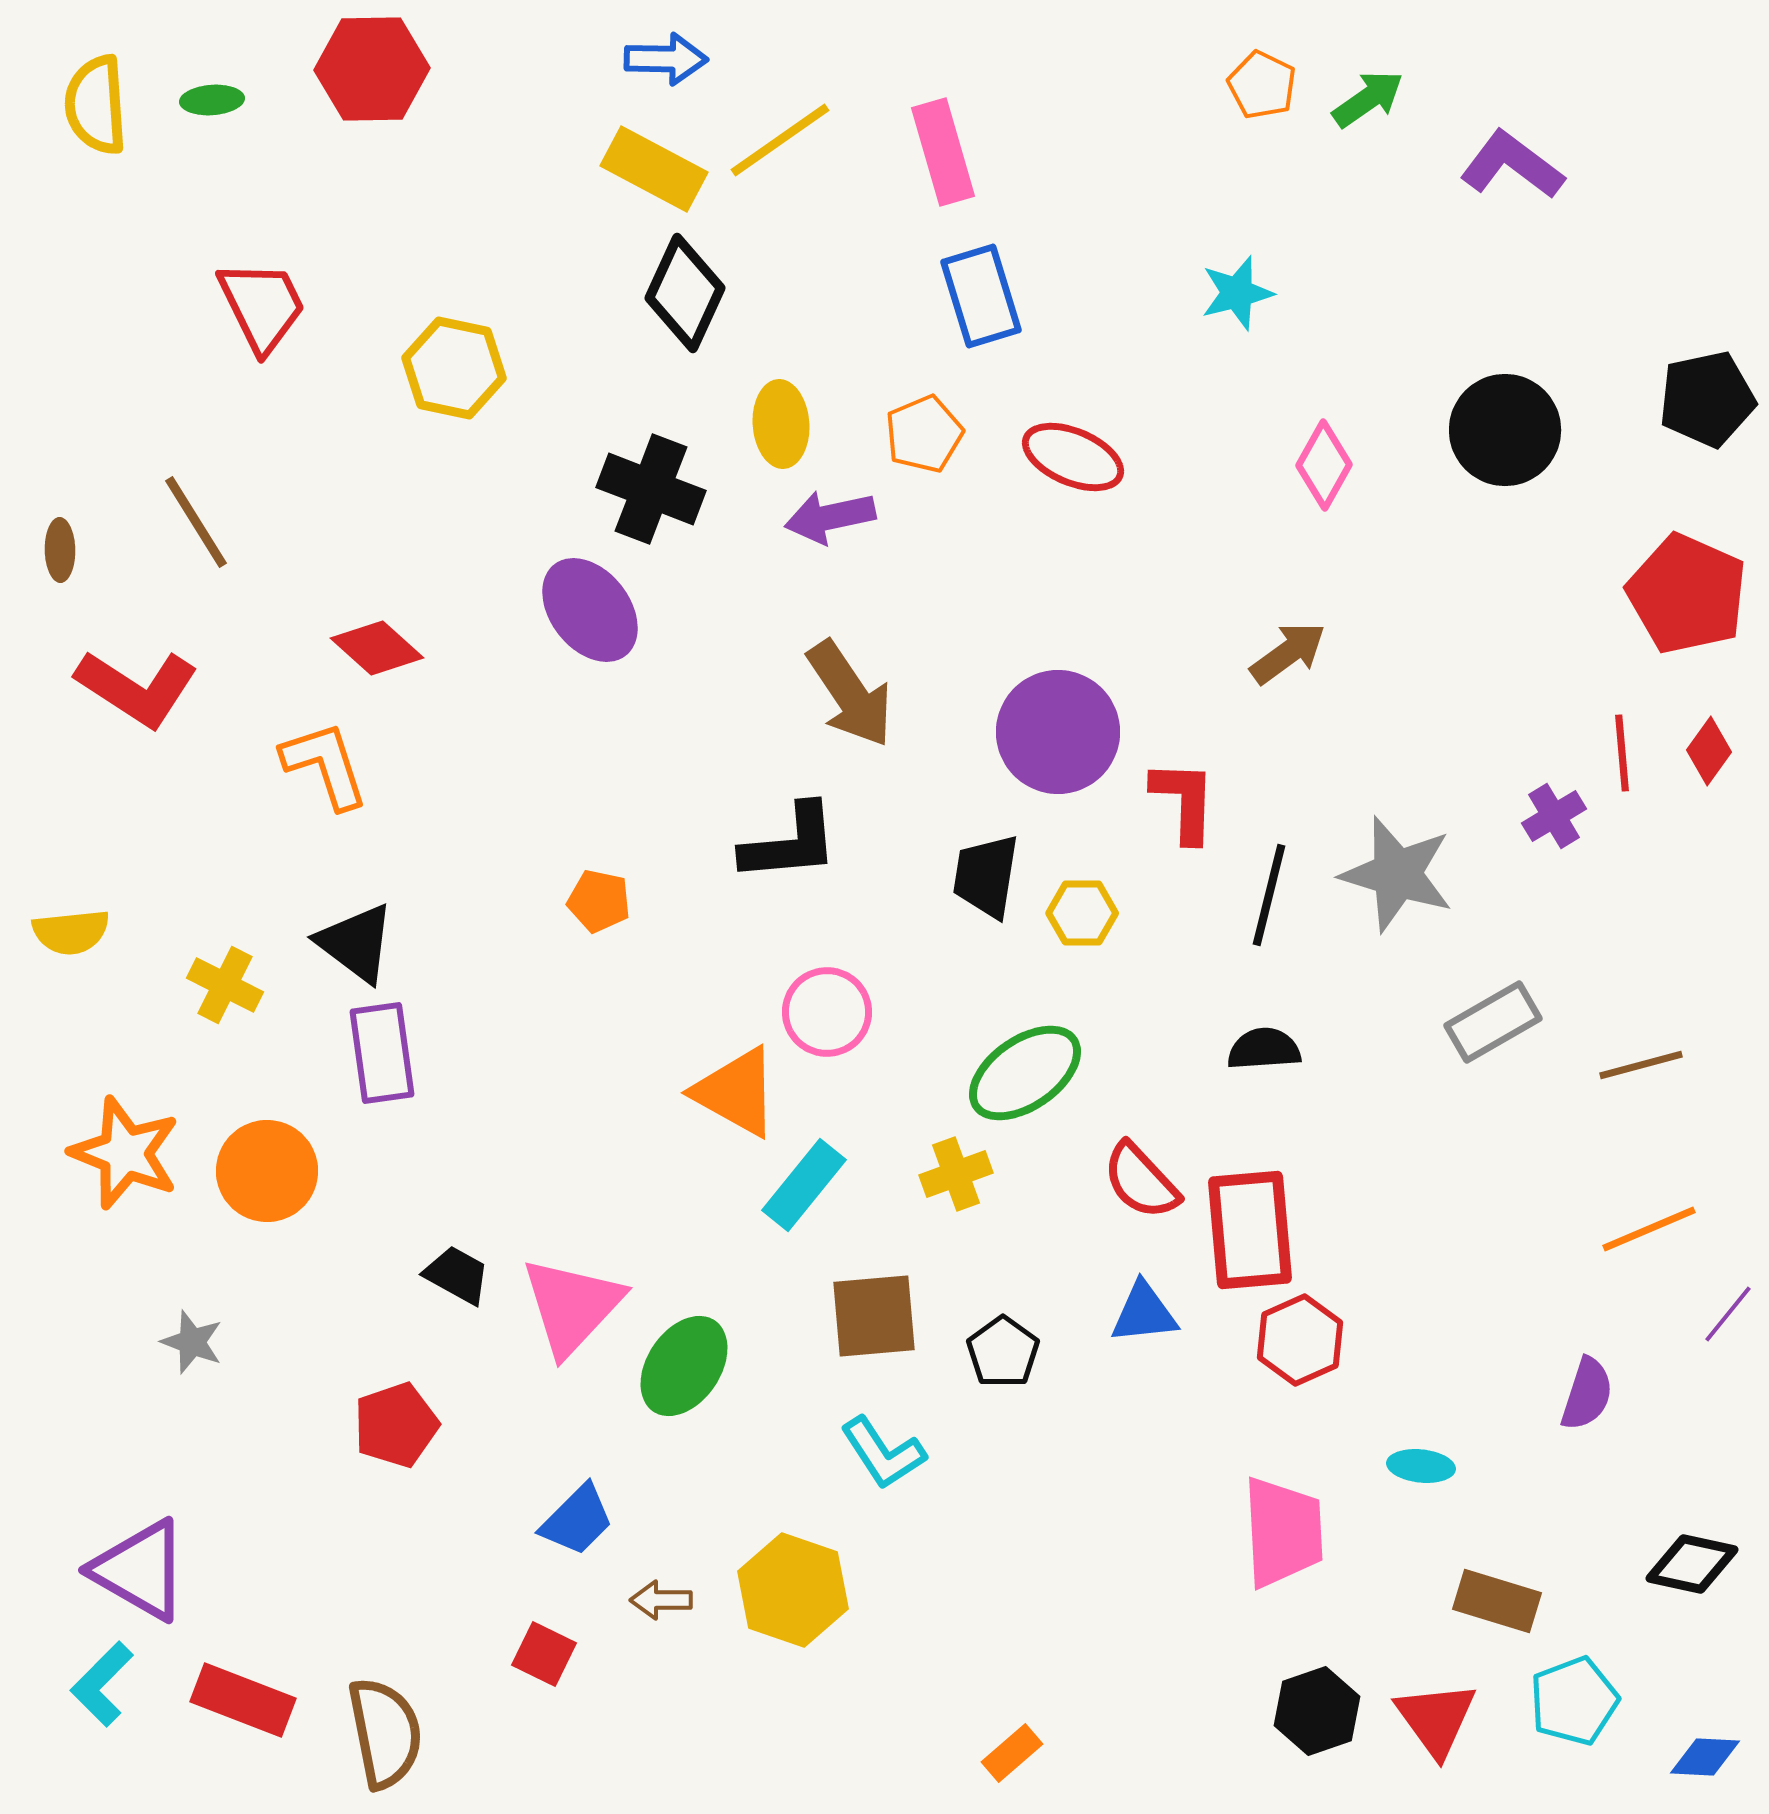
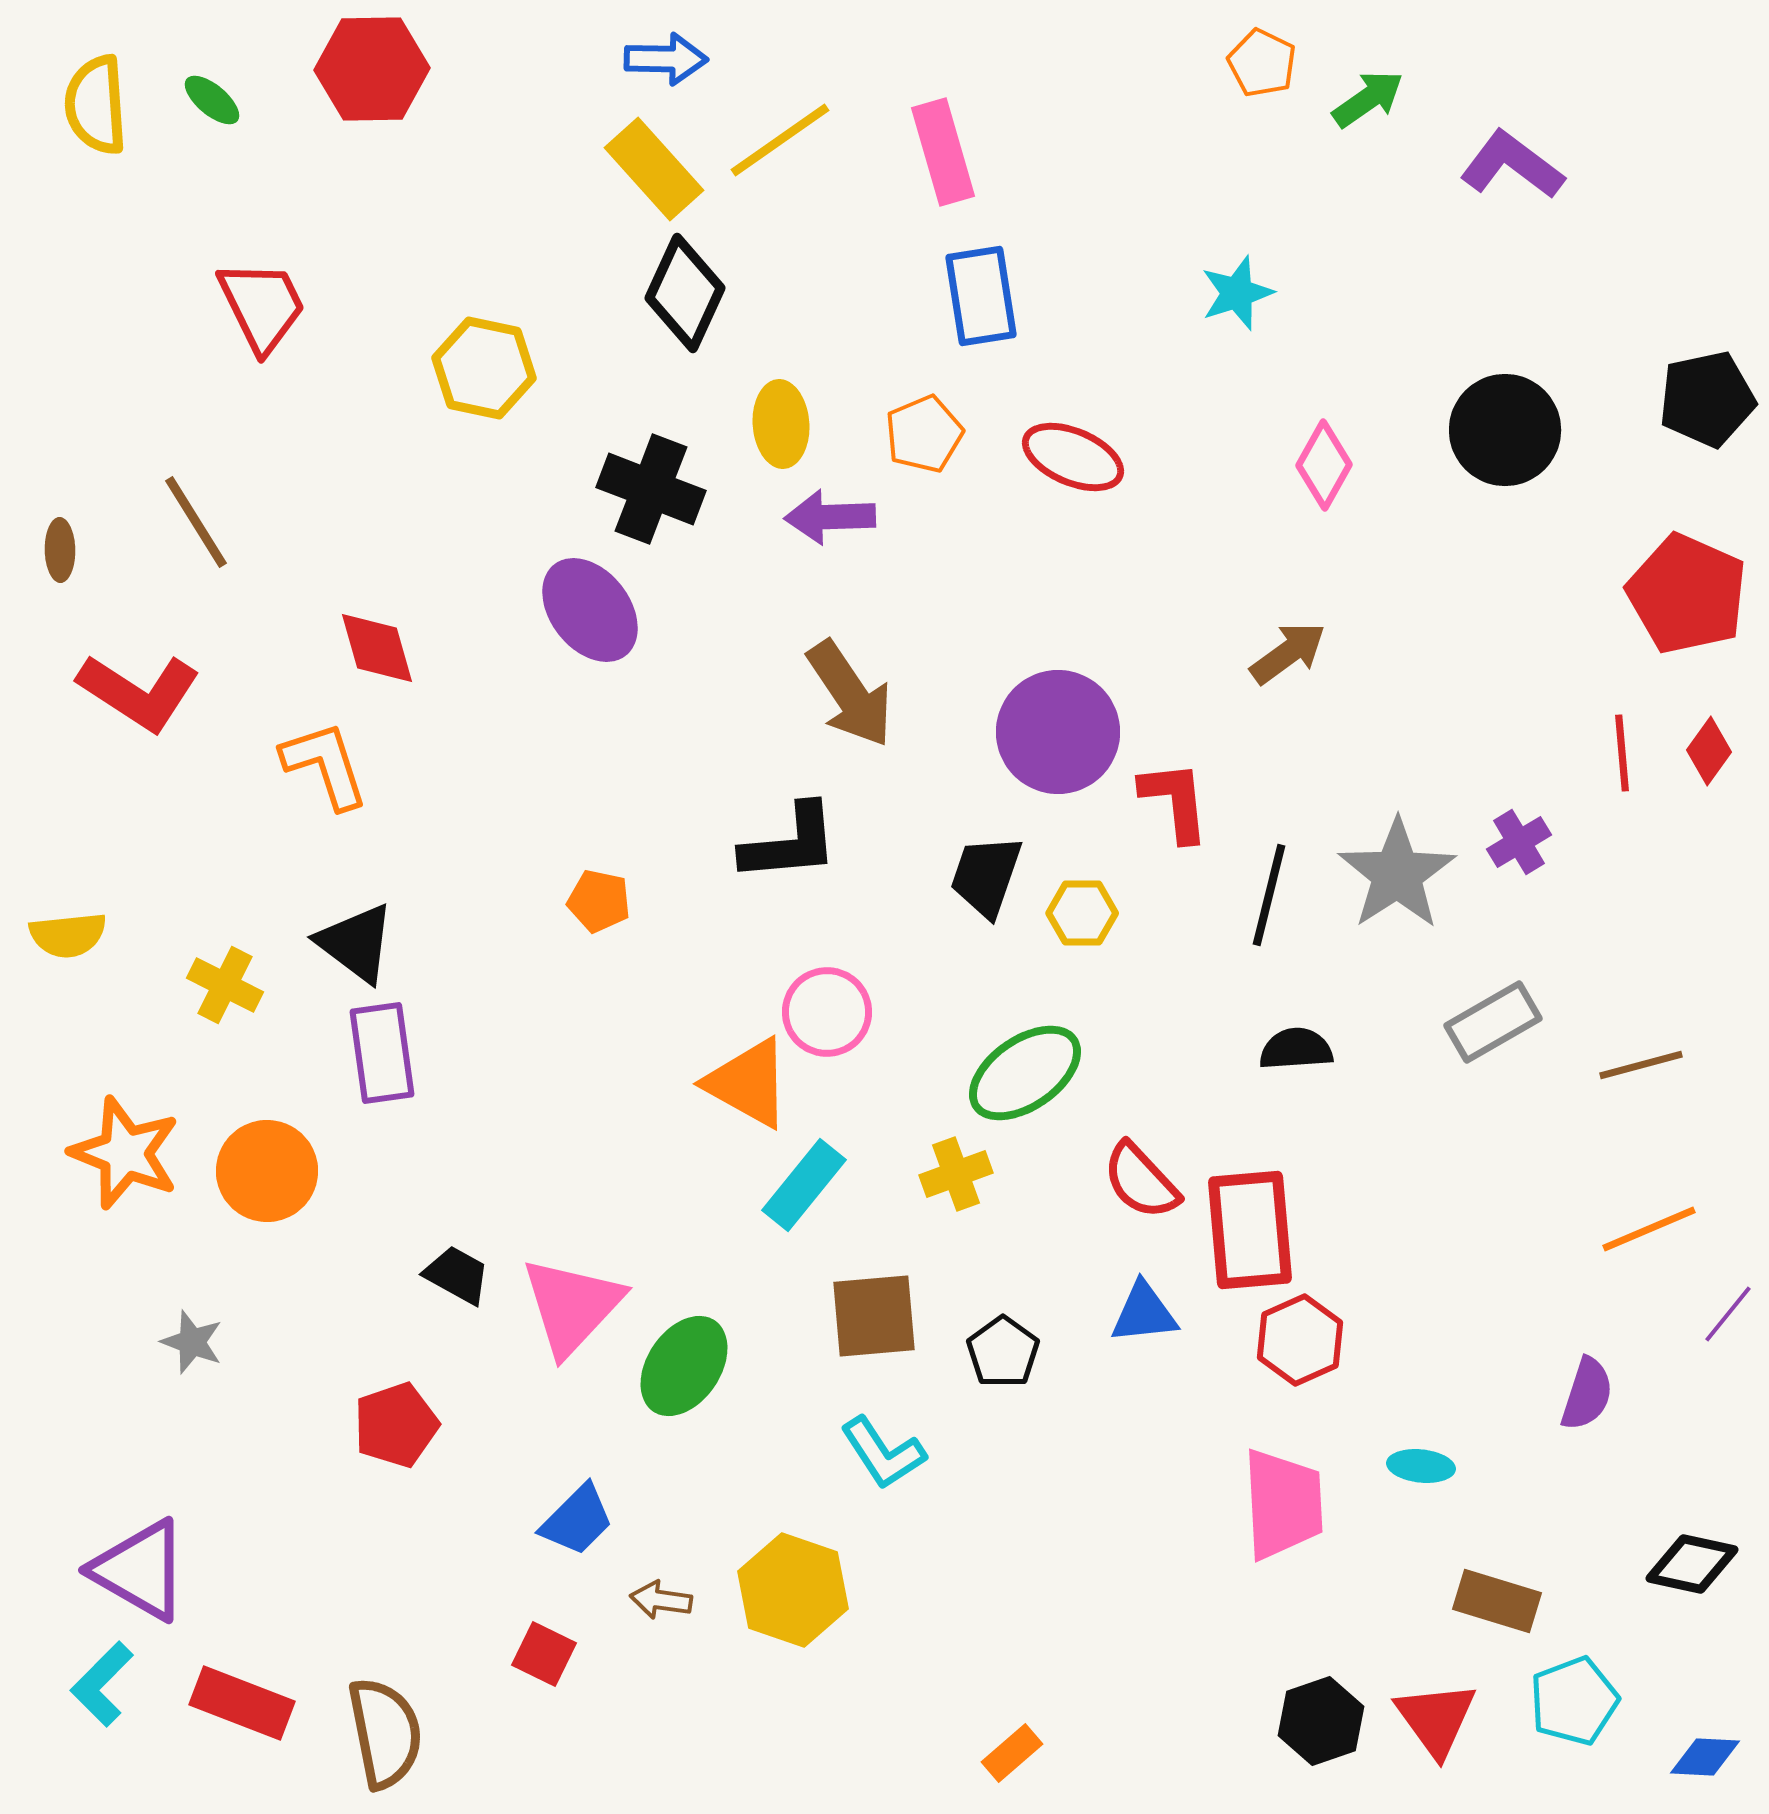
orange pentagon at (1262, 85): moved 22 px up
green ellipse at (212, 100): rotated 44 degrees clockwise
yellow rectangle at (654, 169): rotated 20 degrees clockwise
cyan star at (1237, 293): rotated 4 degrees counterclockwise
blue rectangle at (981, 296): rotated 8 degrees clockwise
yellow hexagon at (454, 368): moved 30 px right
purple arrow at (830, 517): rotated 10 degrees clockwise
red diamond at (377, 648): rotated 32 degrees clockwise
red L-shape at (137, 688): moved 2 px right, 4 px down
red L-shape at (1184, 801): moved 9 px left; rotated 8 degrees counterclockwise
purple cross at (1554, 816): moved 35 px left, 26 px down
gray star at (1397, 874): rotated 22 degrees clockwise
black trapezoid at (986, 876): rotated 10 degrees clockwise
yellow semicircle at (71, 932): moved 3 px left, 3 px down
black semicircle at (1264, 1049): moved 32 px right
orange triangle at (736, 1092): moved 12 px right, 9 px up
pink trapezoid at (1283, 1532): moved 28 px up
brown arrow at (661, 1600): rotated 8 degrees clockwise
red rectangle at (243, 1700): moved 1 px left, 3 px down
black hexagon at (1317, 1711): moved 4 px right, 10 px down
